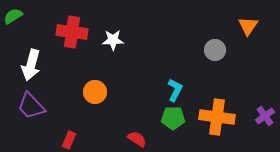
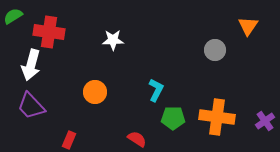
red cross: moved 23 px left
cyan L-shape: moved 19 px left
purple cross: moved 5 px down
